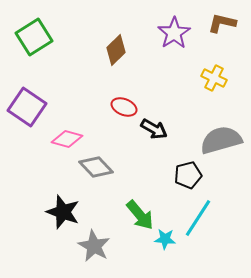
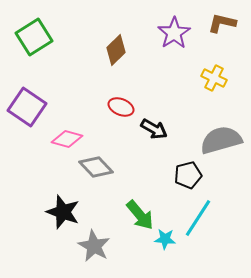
red ellipse: moved 3 px left
